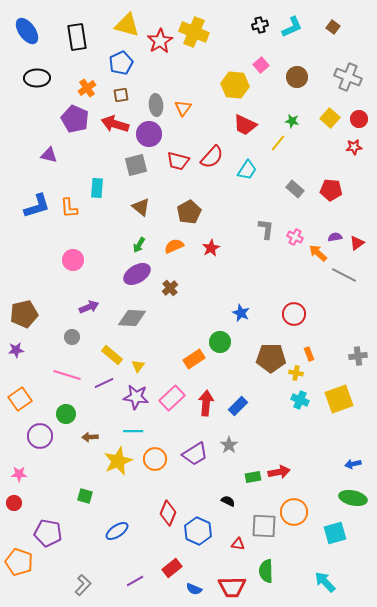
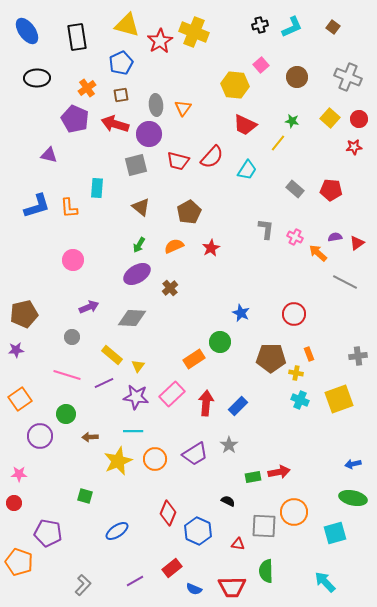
gray line at (344, 275): moved 1 px right, 7 px down
pink rectangle at (172, 398): moved 4 px up
